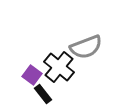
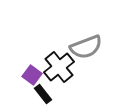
black cross: rotated 12 degrees clockwise
